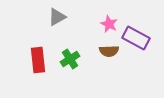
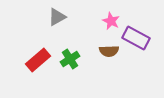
pink star: moved 2 px right, 3 px up
red rectangle: rotated 55 degrees clockwise
